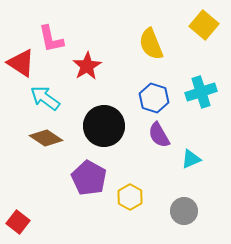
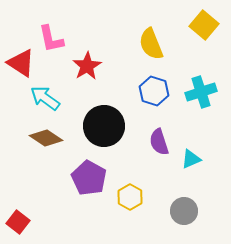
blue hexagon: moved 7 px up
purple semicircle: moved 7 px down; rotated 12 degrees clockwise
